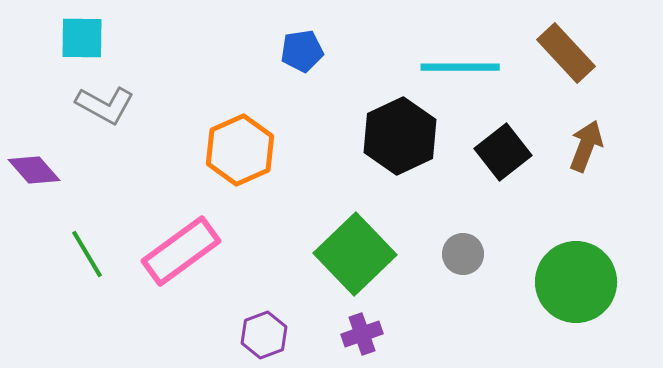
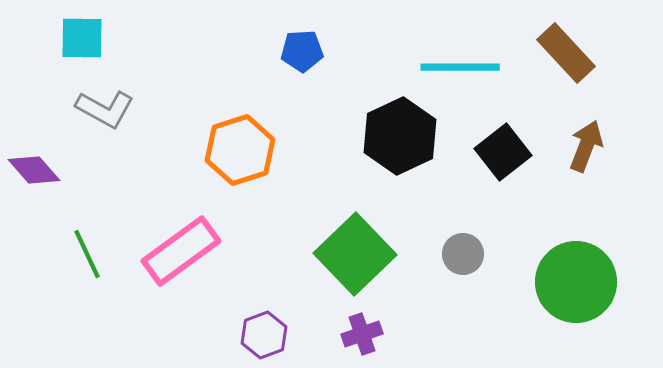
blue pentagon: rotated 6 degrees clockwise
gray L-shape: moved 4 px down
orange hexagon: rotated 6 degrees clockwise
green line: rotated 6 degrees clockwise
